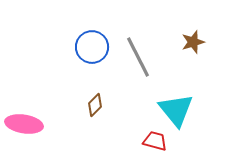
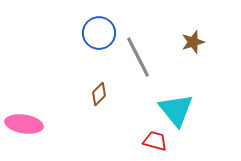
blue circle: moved 7 px right, 14 px up
brown diamond: moved 4 px right, 11 px up
